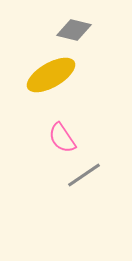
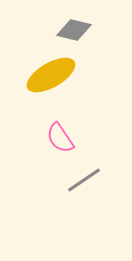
pink semicircle: moved 2 px left
gray line: moved 5 px down
